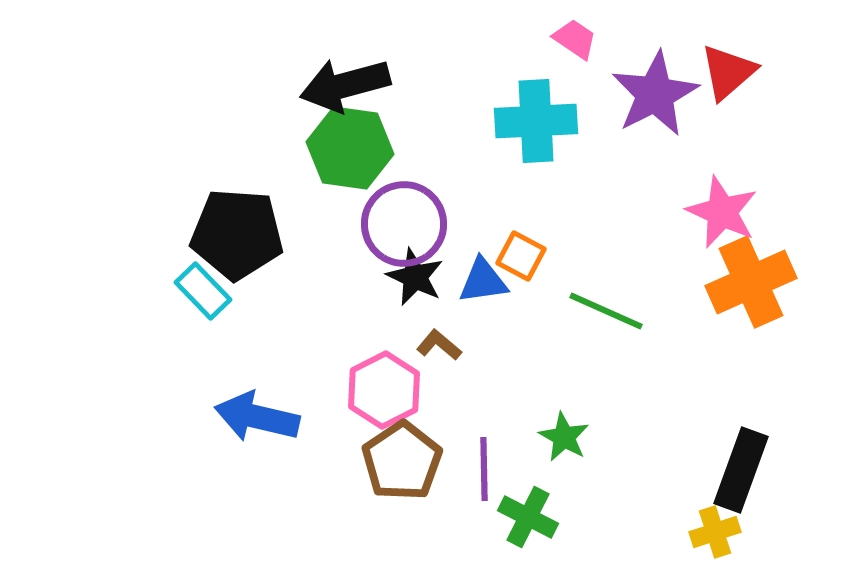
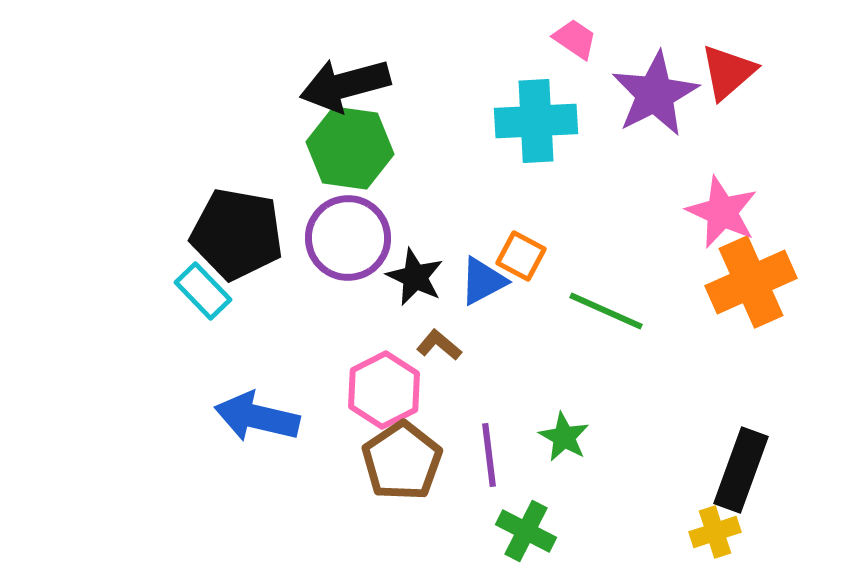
purple circle: moved 56 px left, 14 px down
black pentagon: rotated 6 degrees clockwise
blue triangle: rotated 20 degrees counterclockwise
purple line: moved 5 px right, 14 px up; rotated 6 degrees counterclockwise
green cross: moved 2 px left, 14 px down
